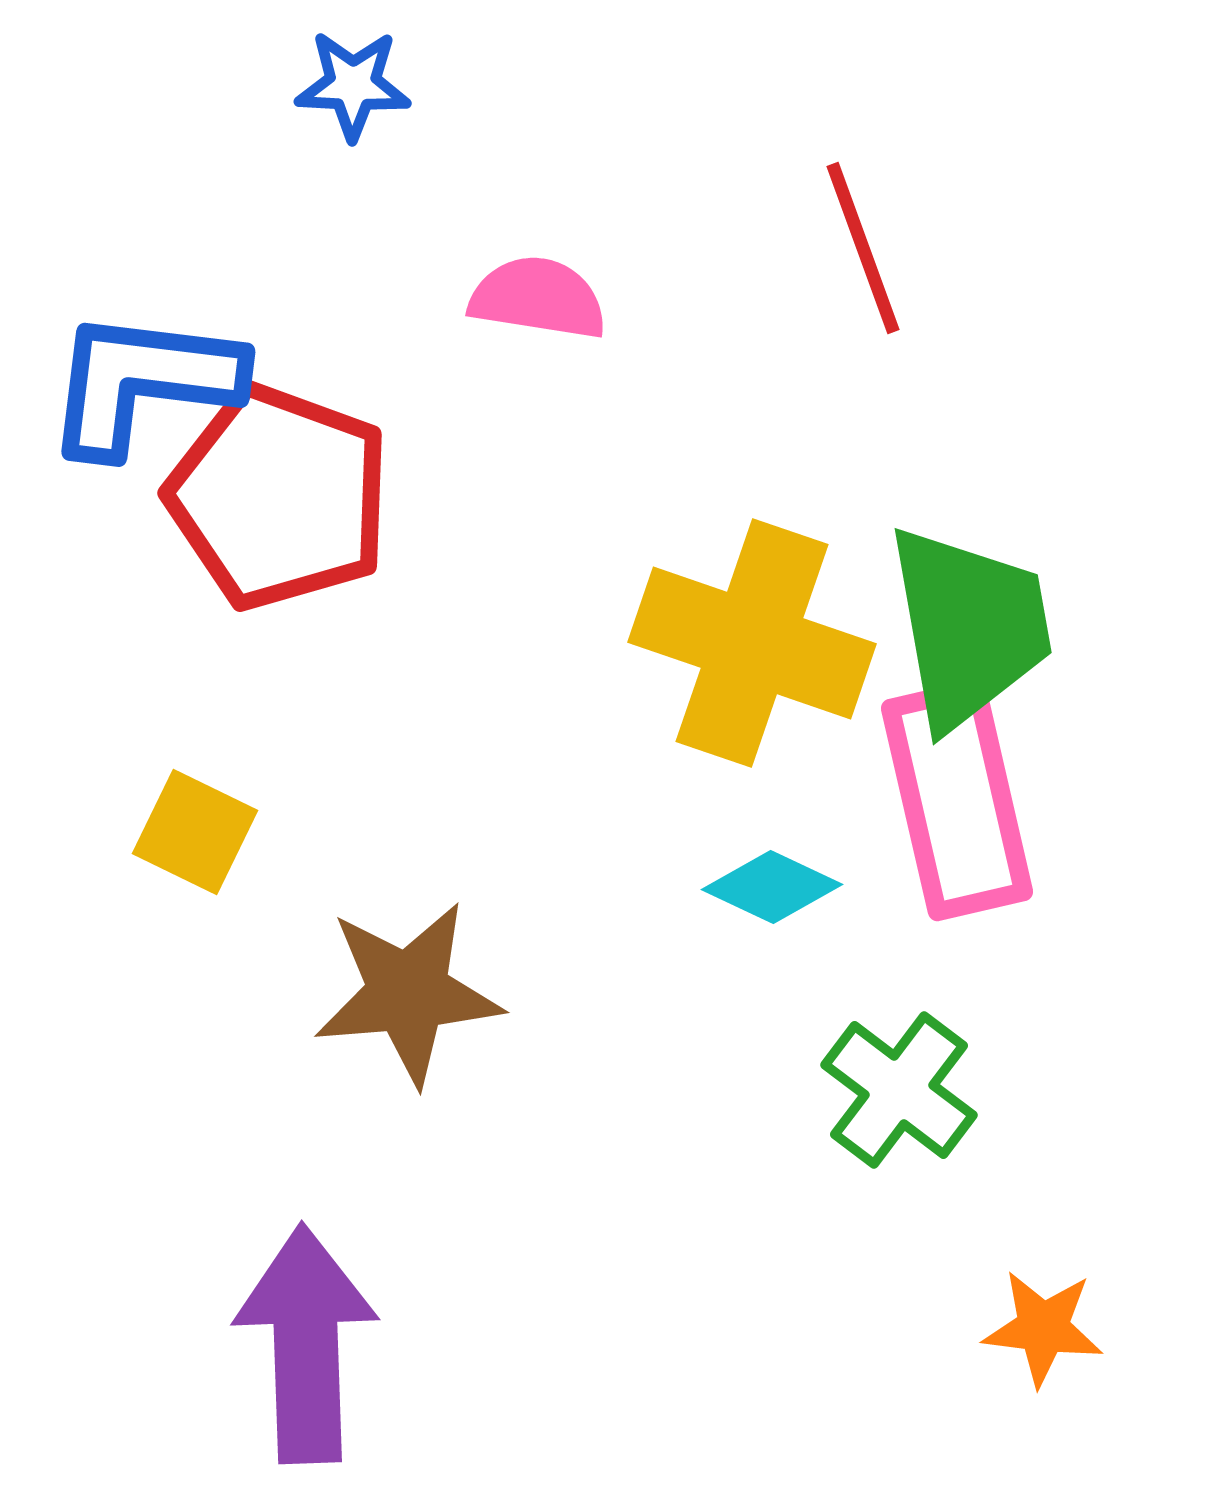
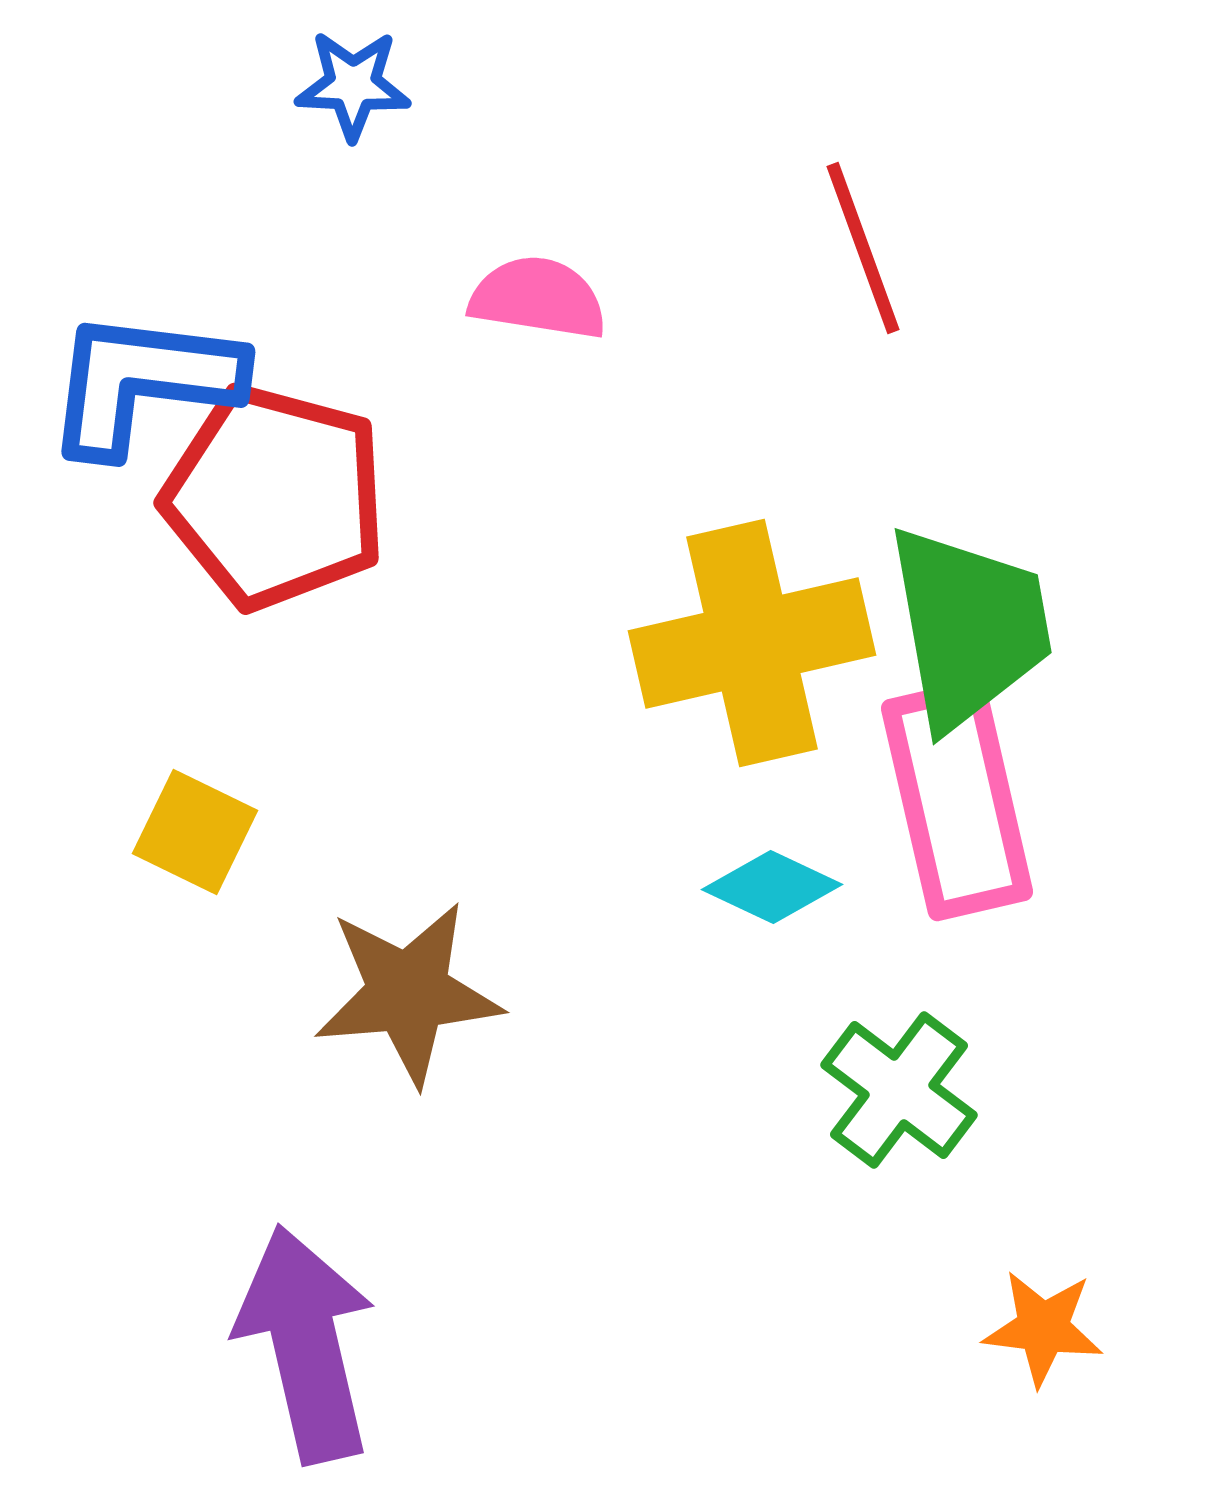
red pentagon: moved 4 px left; rotated 5 degrees counterclockwise
yellow cross: rotated 32 degrees counterclockwise
purple arrow: rotated 11 degrees counterclockwise
